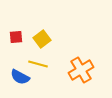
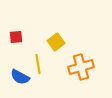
yellow square: moved 14 px right, 3 px down
yellow line: rotated 66 degrees clockwise
orange cross: moved 3 px up; rotated 15 degrees clockwise
